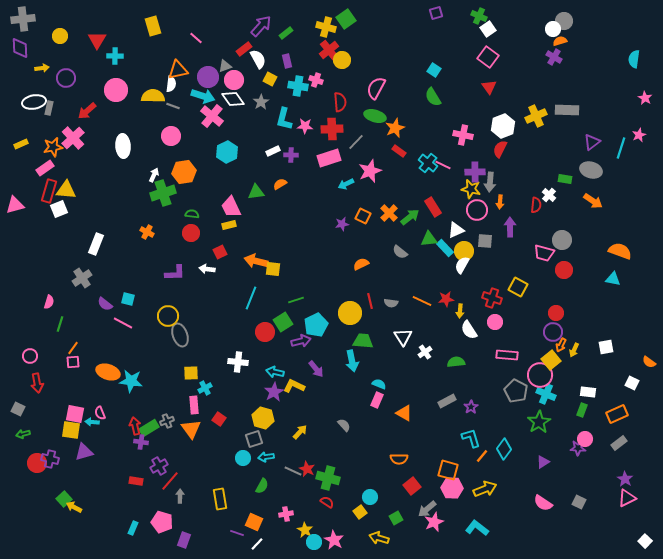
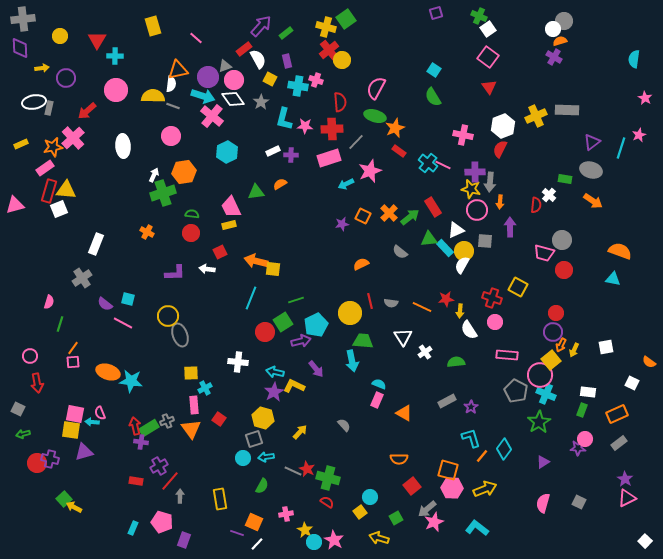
orange line at (422, 301): moved 6 px down
pink semicircle at (543, 503): rotated 72 degrees clockwise
